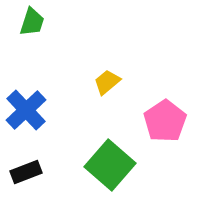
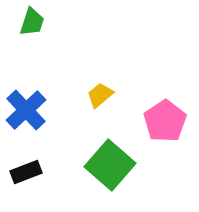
yellow trapezoid: moved 7 px left, 13 px down
